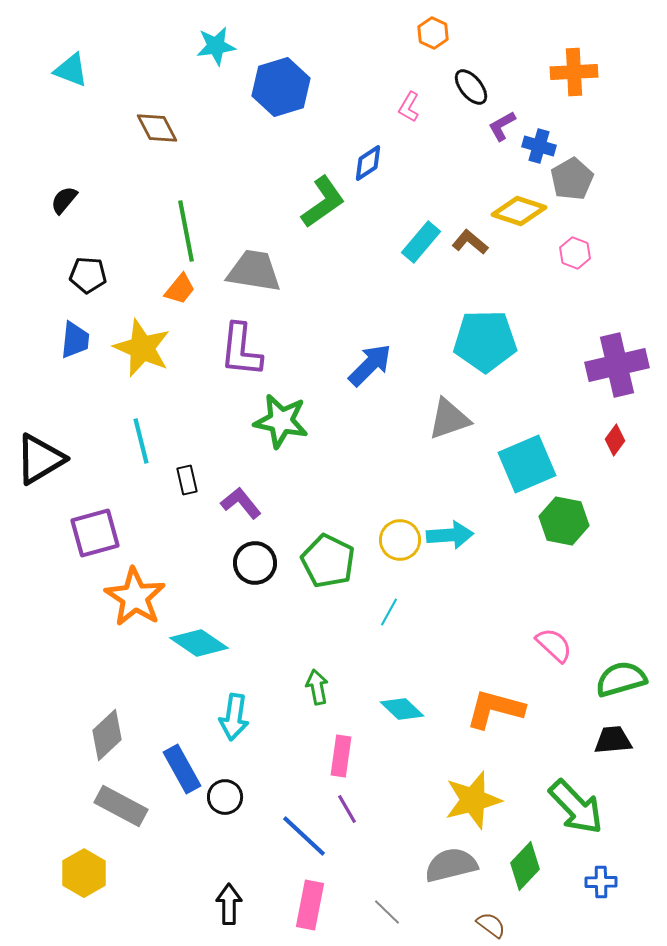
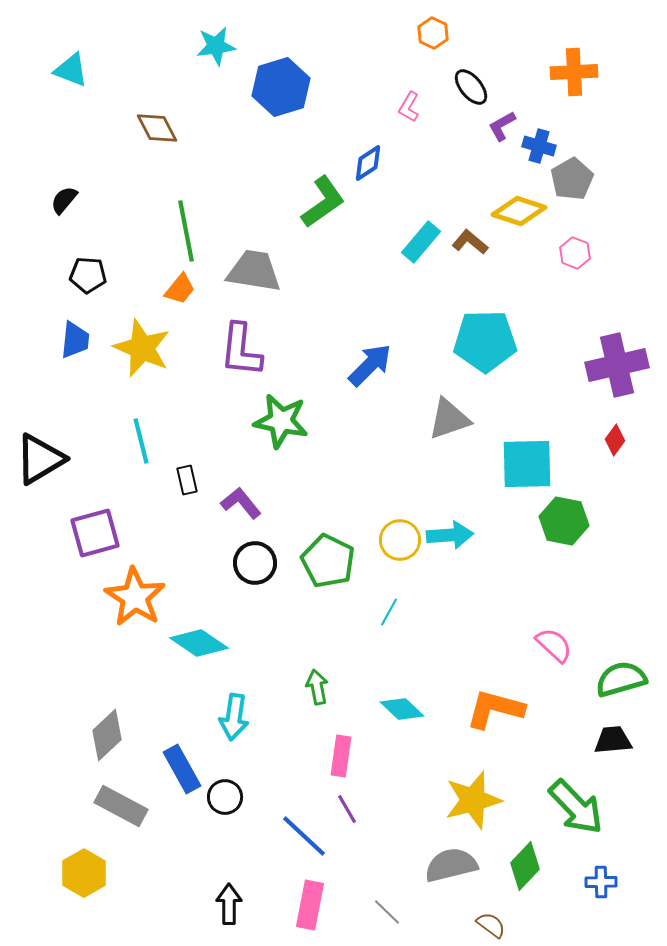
cyan square at (527, 464): rotated 22 degrees clockwise
